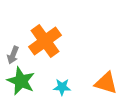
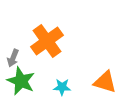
orange cross: moved 2 px right
gray arrow: moved 3 px down
orange triangle: moved 1 px left, 1 px up
